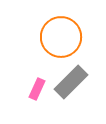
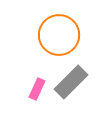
orange circle: moved 2 px left, 2 px up
